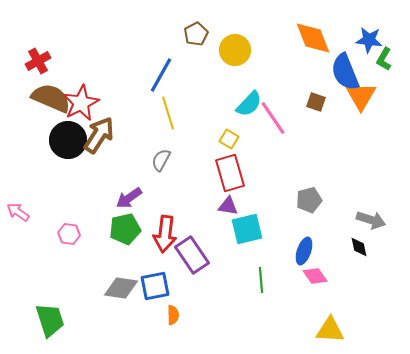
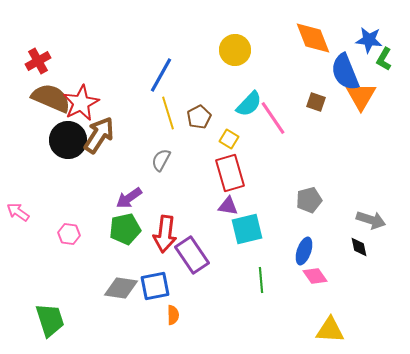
brown pentagon: moved 3 px right, 83 px down
